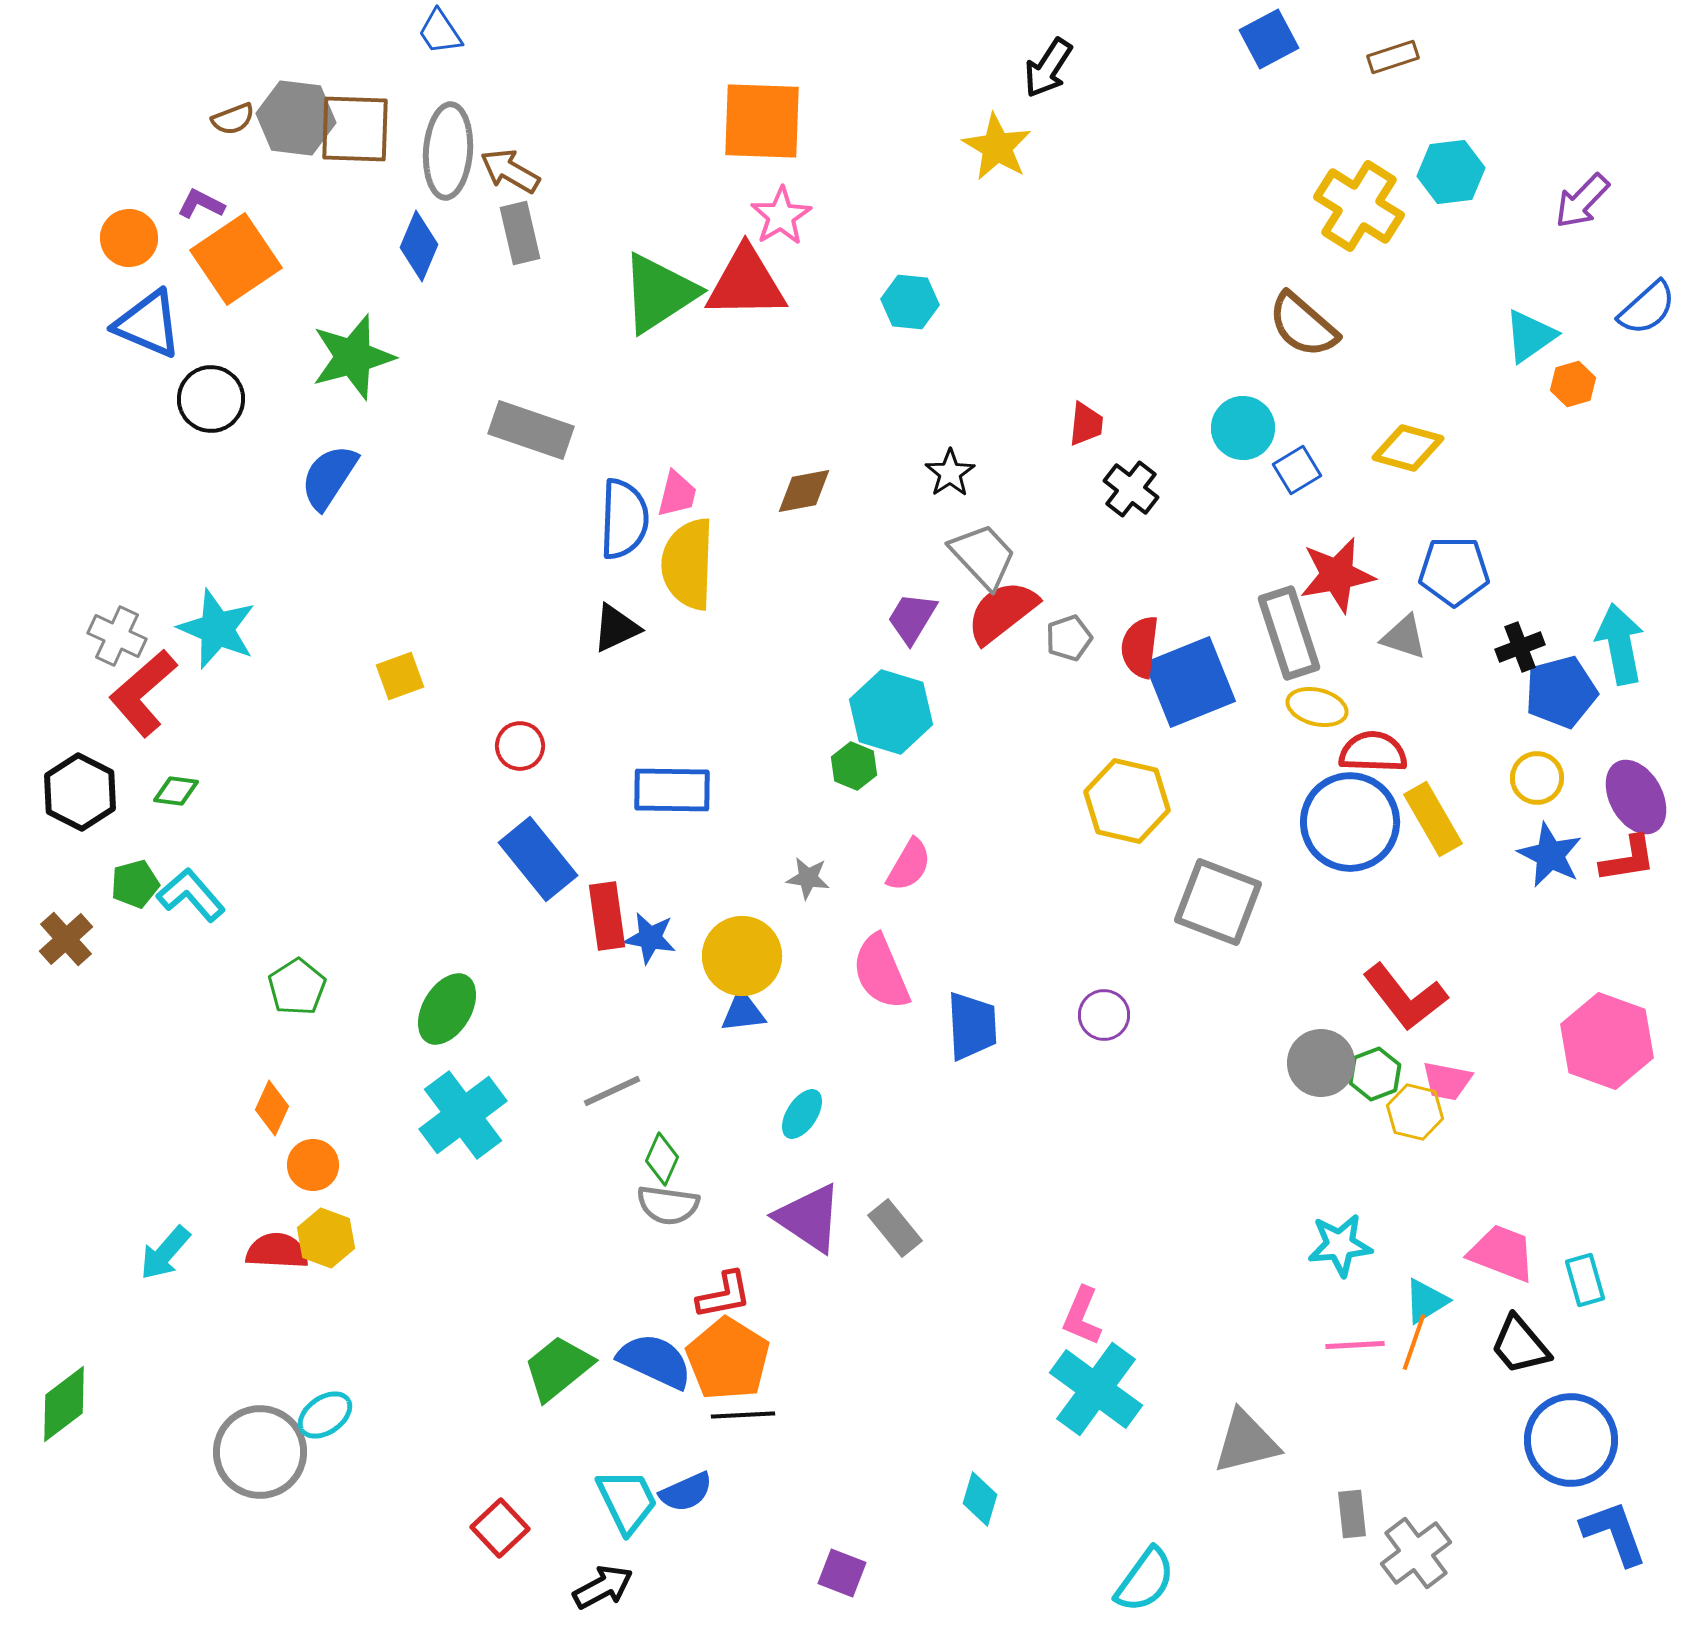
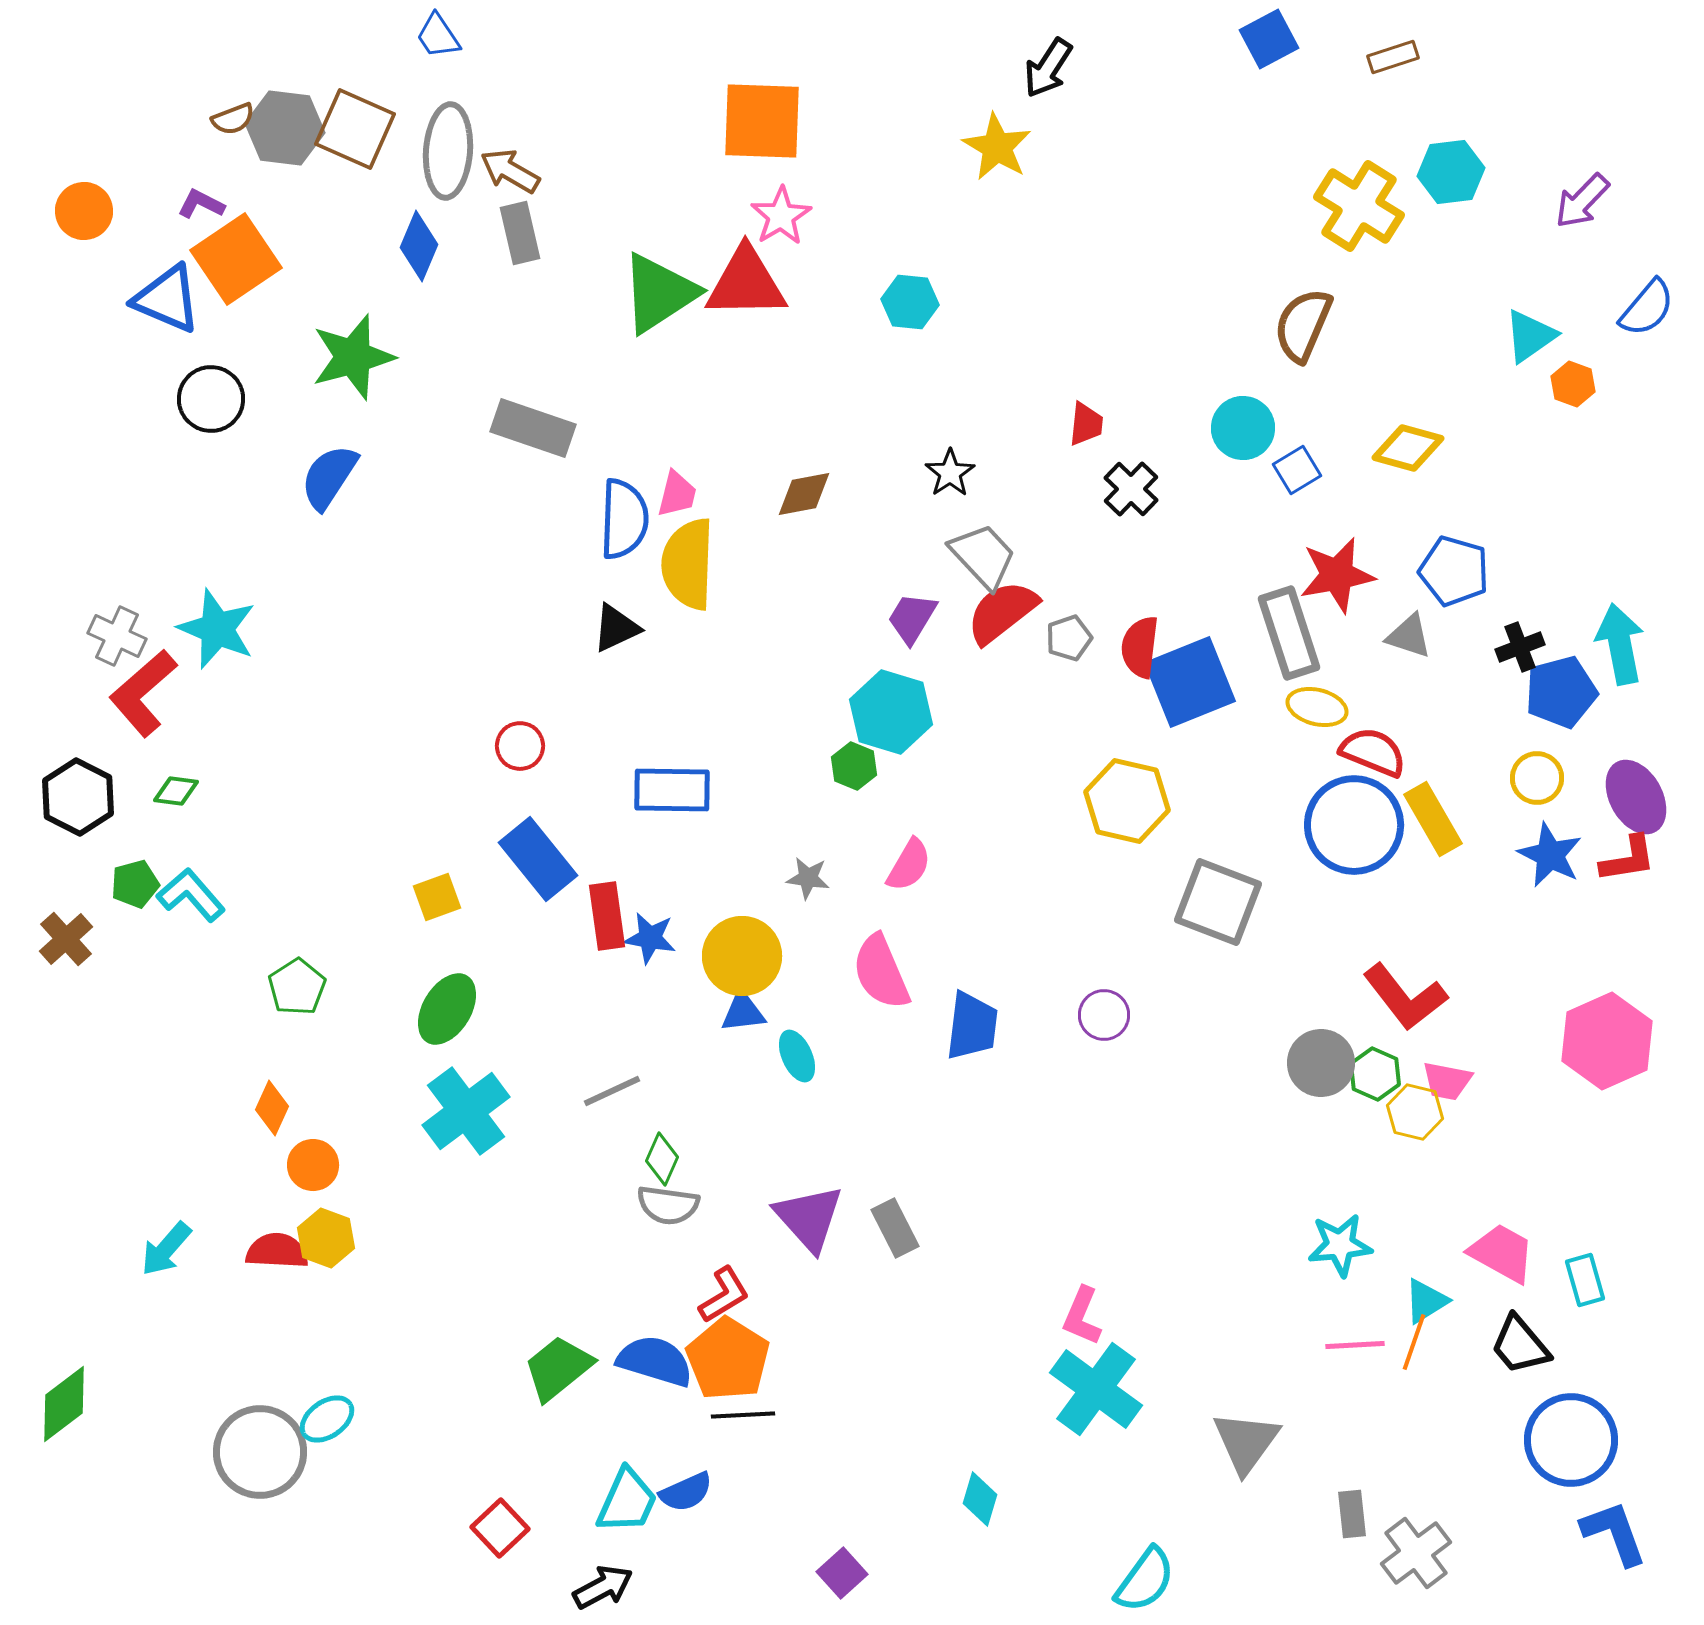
blue trapezoid at (440, 32): moved 2 px left, 4 px down
gray hexagon at (296, 118): moved 11 px left, 10 px down
brown square at (355, 129): rotated 22 degrees clockwise
orange circle at (129, 238): moved 45 px left, 27 px up
blue semicircle at (1647, 308): rotated 8 degrees counterclockwise
blue triangle at (148, 324): moved 19 px right, 25 px up
brown semicircle at (1303, 325): rotated 72 degrees clockwise
orange hexagon at (1573, 384): rotated 24 degrees counterclockwise
gray rectangle at (531, 430): moved 2 px right, 2 px up
black cross at (1131, 489): rotated 6 degrees clockwise
brown diamond at (804, 491): moved 3 px down
blue pentagon at (1454, 571): rotated 16 degrees clockwise
gray triangle at (1404, 637): moved 5 px right, 1 px up
yellow square at (400, 676): moved 37 px right, 221 px down
red semicircle at (1373, 752): rotated 20 degrees clockwise
black hexagon at (80, 792): moved 2 px left, 5 px down
blue circle at (1350, 822): moved 4 px right, 3 px down
blue trapezoid at (972, 1026): rotated 10 degrees clockwise
pink hexagon at (1607, 1041): rotated 16 degrees clockwise
green hexagon at (1375, 1074): rotated 15 degrees counterclockwise
cyan ellipse at (802, 1114): moved 5 px left, 58 px up; rotated 57 degrees counterclockwise
cyan cross at (463, 1115): moved 3 px right, 4 px up
purple triangle at (809, 1218): rotated 14 degrees clockwise
gray rectangle at (895, 1228): rotated 12 degrees clockwise
cyan arrow at (165, 1253): moved 1 px right, 4 px up
pink trapezoid at (1502, 1253): rotated 8 degrees clockwise
red L-shape at (724, 1295): rotated 20 degrees counterclockwise
blue semicircle at (655, 1361): rotated 8 degrees counterclockwise
cyan ellipse at (325, 1415): moved 2 px right, 4 px down
gray triangle at (1246, 1442): rotated 40 degrees counterclockwise
cyan trapezoid at (627, 1501): rotated 50 degrees clockwise
purple square at (842, 1573): rotated 27 degrees clockwise
